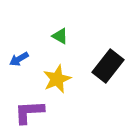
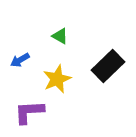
blue arrow: moved 1 px right, 1 px down
black rectangle: rotated 8 degrees clockwise
